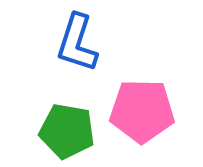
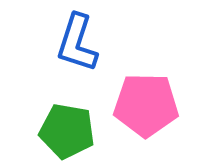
pink pentagon: moved 4 px right, 6 px up
